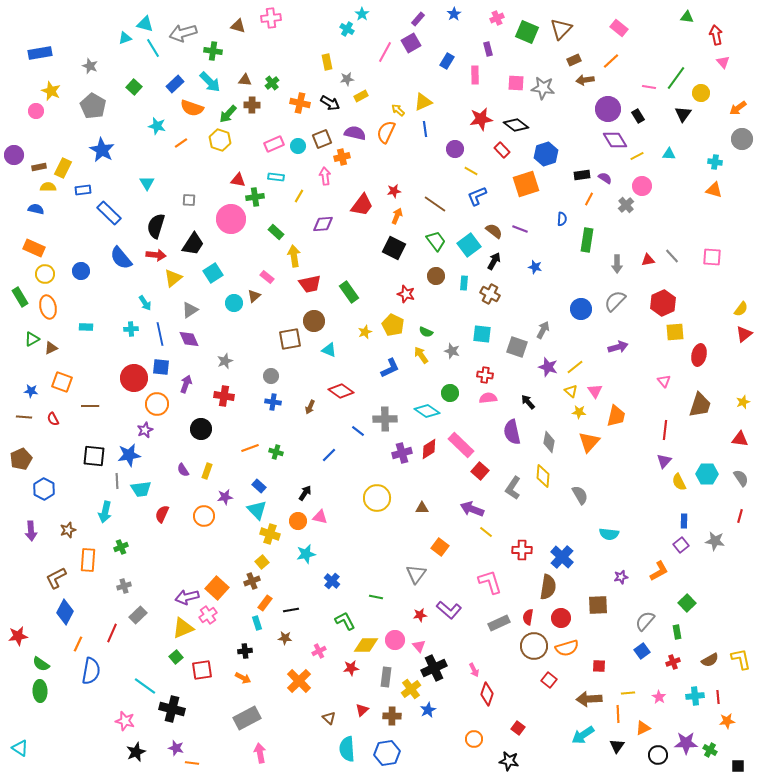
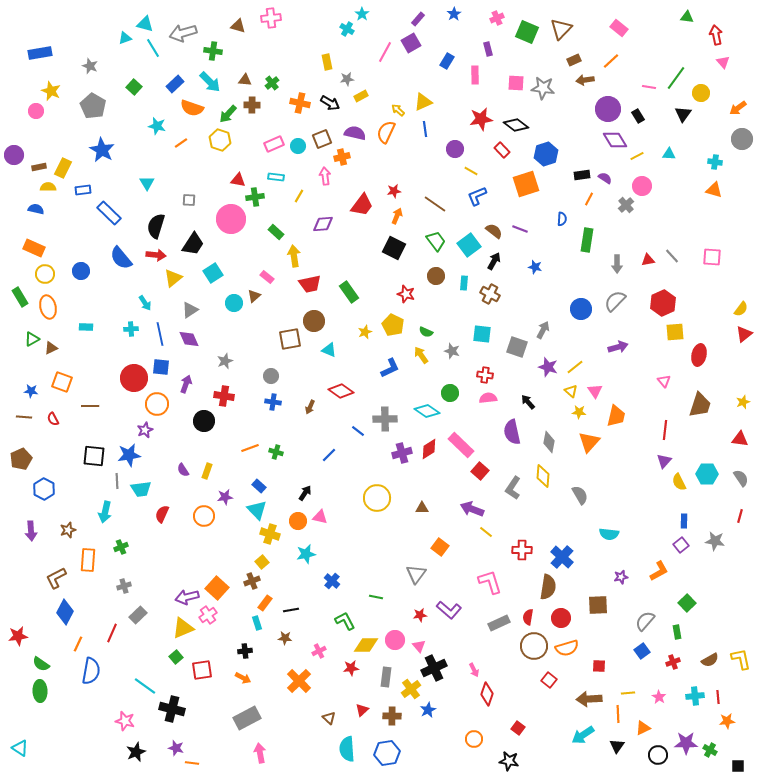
black circle at (201, 429): moved 3 px right, 8 px up
